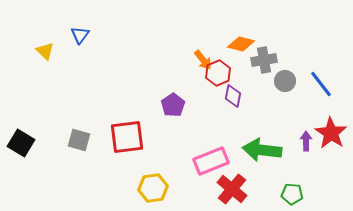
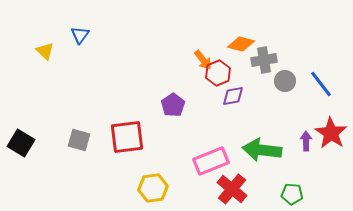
purple diamond: rotated 70 degrees clockwise
